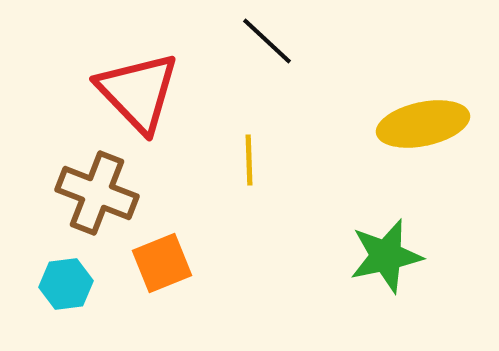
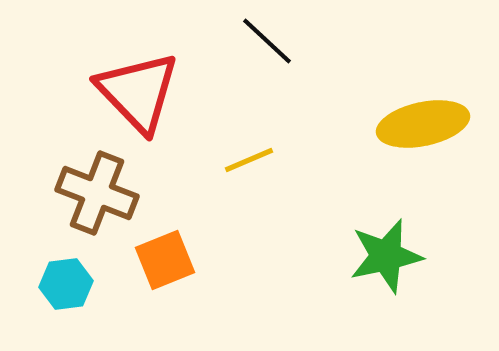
yellow line: rotated 69 degrees clockwise
orange square: moved 3 px right, 3 px up
